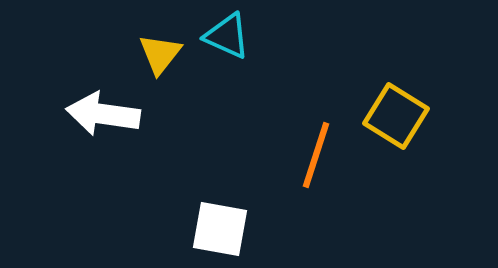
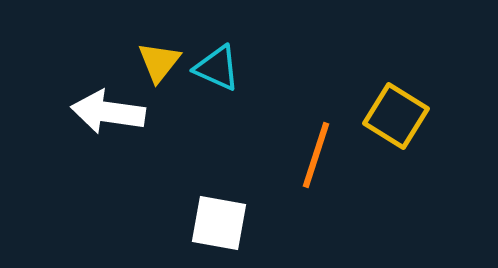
cyan triangle: moved 10 px left, 32 px down
yellow triangle: moved 1 px left, 8 px down
white arrow: moved 5 px right, 2 px up
white square: moved 1 px left, 6 px up
